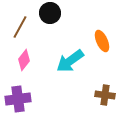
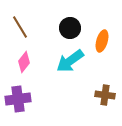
black circle: moved 20 px right, 15 px down
brown line: rotated 60 degrees counterclockwise
orange ellipse: rotated 40 degrees clockwise
pink diamond: moved 2 px down
